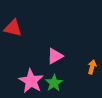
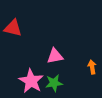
pink triangle: rotated 18 degrees clockwise
orange arrow: rotated 24 degrees counterclockwise
green star: rotated 24 degrees clockwise
